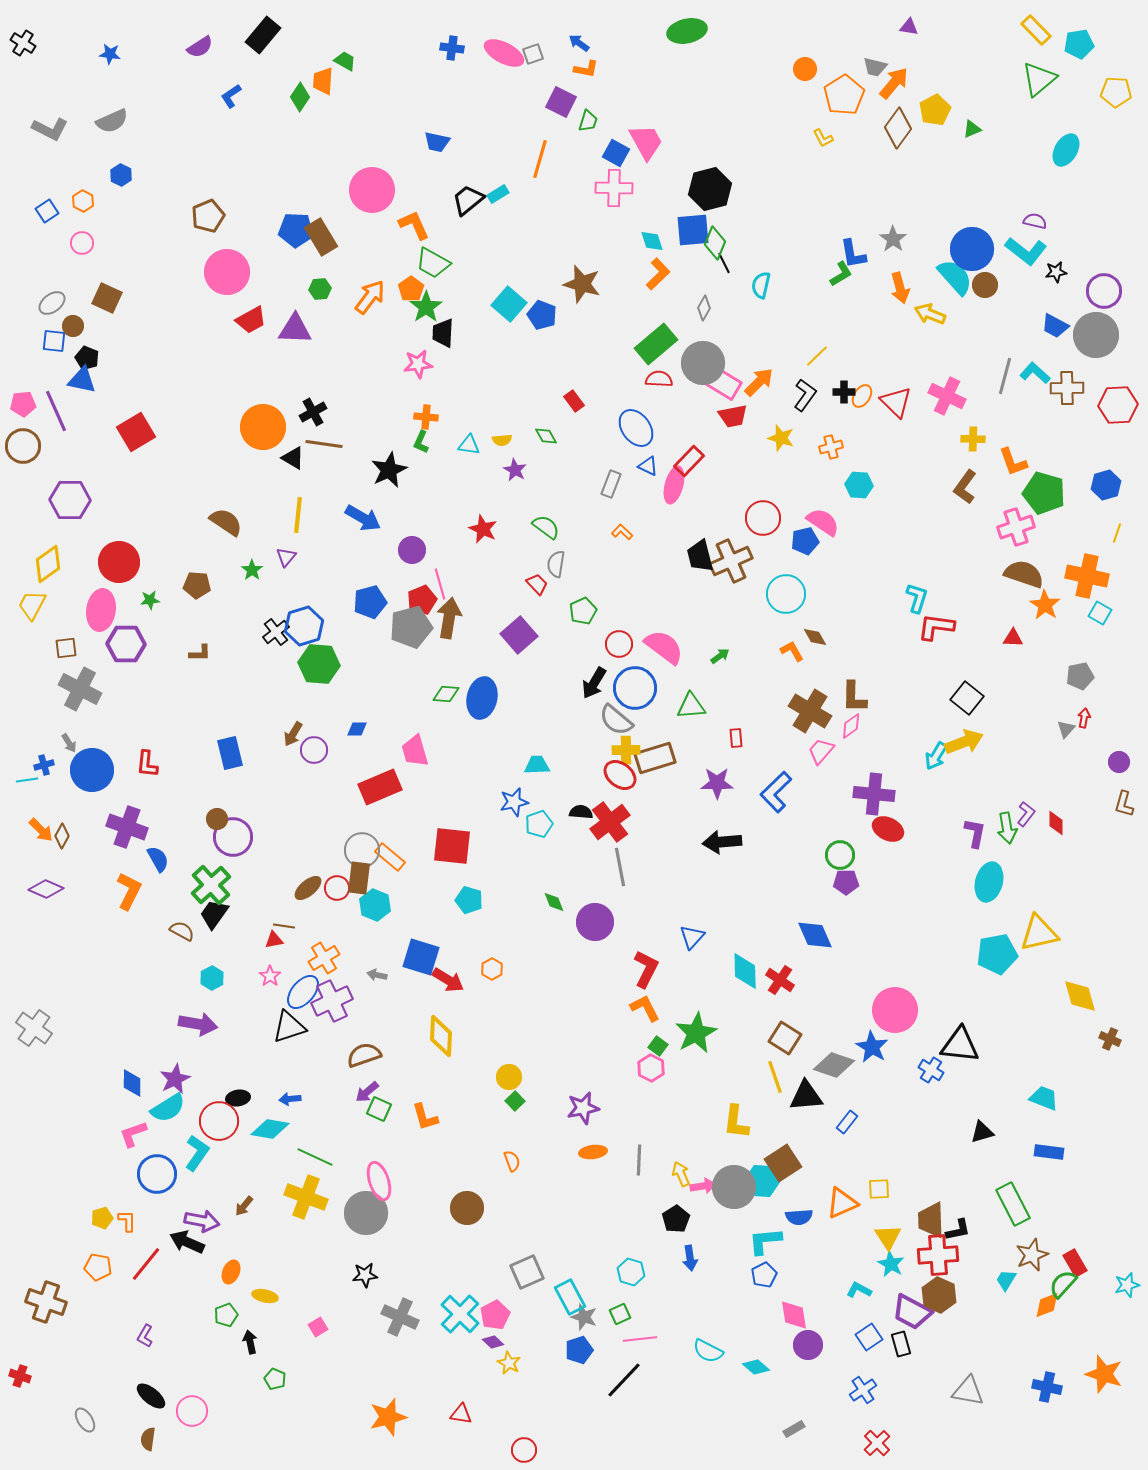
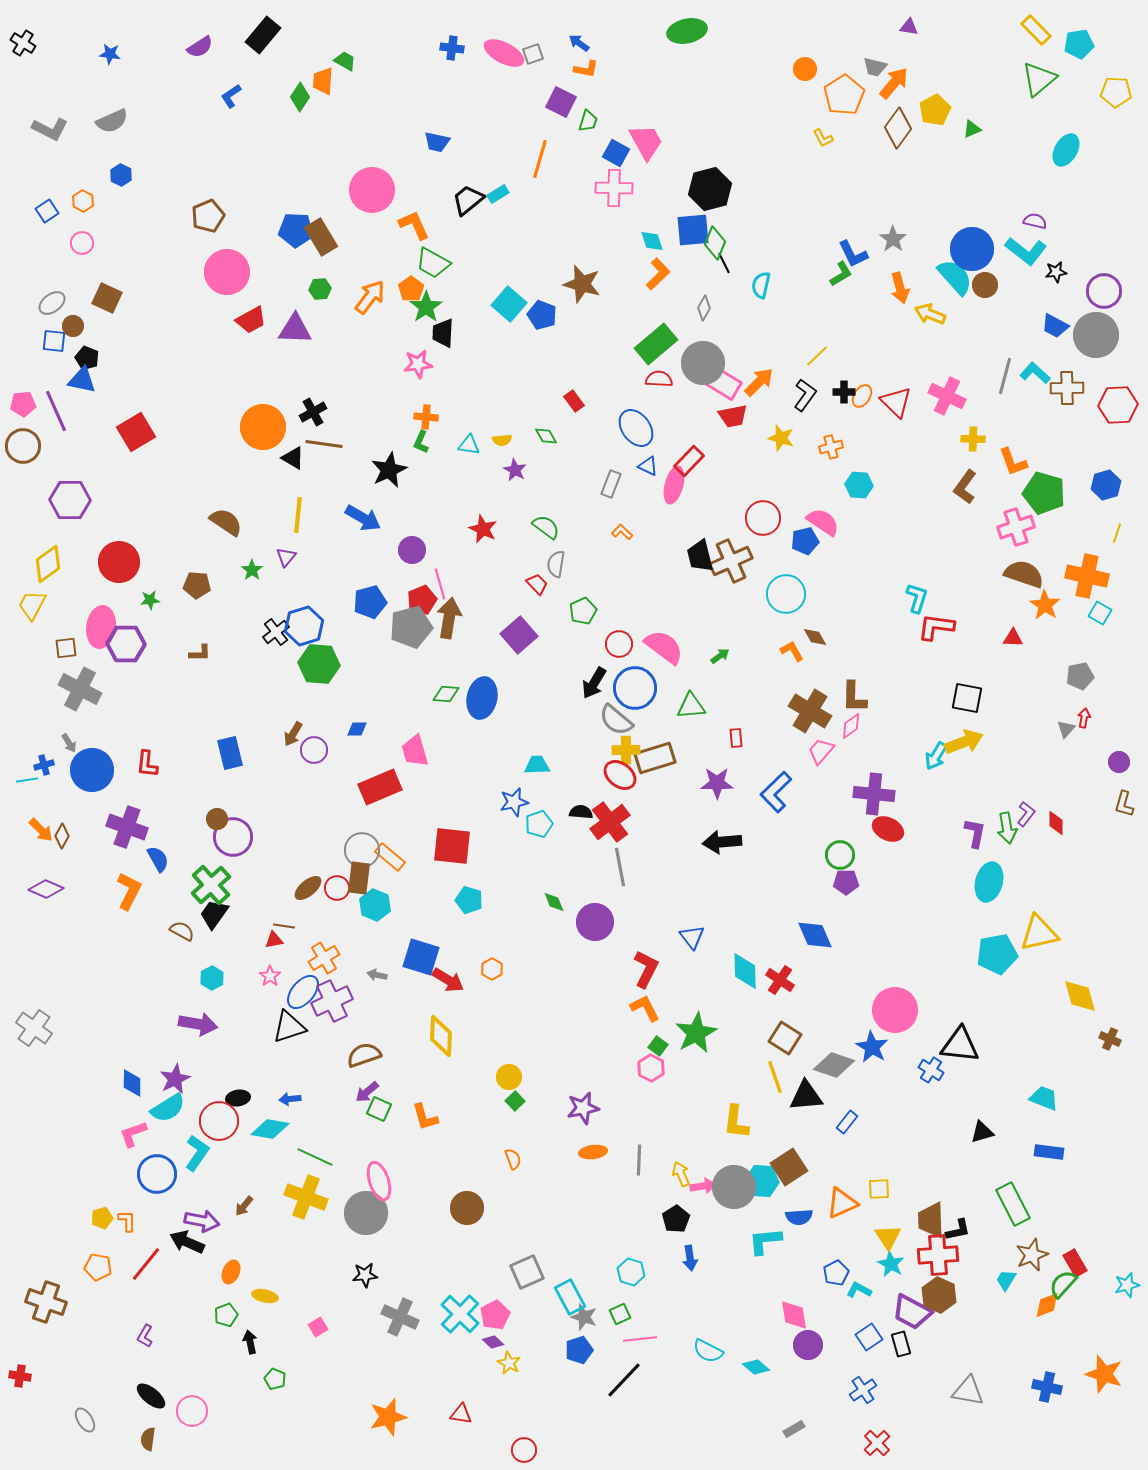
blue L-shape at (853, 254): rotated 16 degrees counterclockwise
pink ellipse at (101, 610): moved 17 px down
black square at (967, 698): rotated 28 degrees counterclockwise
blue triangle at (692, 937): rotated 20 degrees counterclockwise
orange semicircle at (512, 1161): moved 1 px right, 2 px up
brown square at (783, 1163): moved 6 px right, 4 px down
blue pentagon at (764, 1275): moved 72 px right, 2 px up
red cross at (20, 1376): rotated 10 degrees counterclockwise
